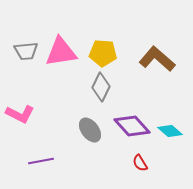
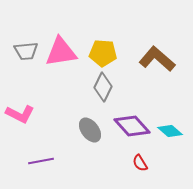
gray diamond: moved 2 px right
